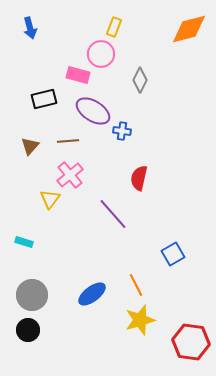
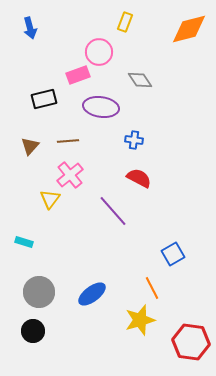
yellow rectangle: moved 11 px right, 5 px up
pink circle: moved 2 px left, 2 px up
pink rectangle: rotated 35 degrees counterclockwise
gray diamond: rotated 60 degrees counterclockwise
purple ellipse: moved 8 px right, 4 px up; rotated 24 degrees counterclockwise
blue cross: moved 12 px right, 9 px down
red semicircle: rotated 105 degrees clockwise
purple line: moved 3 px up
orange line: moved 16 px right, 3 px down
gray circle: moved 7 px right, 3 px up
black circle: moved 5 px right, 1 px down
